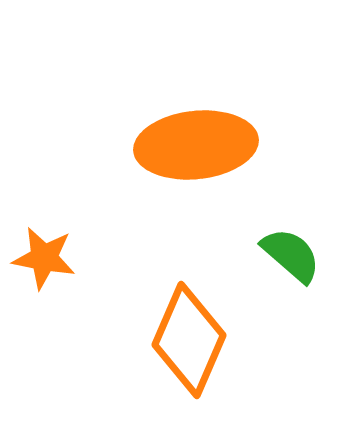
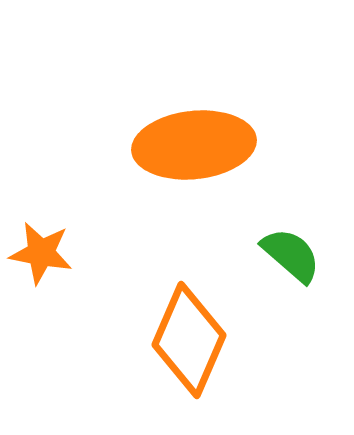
orange ellipse: moved 2 px left
orange star: moved 3 px left, 5 px up
